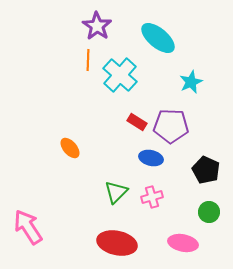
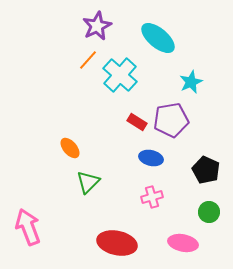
purple star: rotated 12 degrees clockwise
orange line: rotated 40 degrees clockwise
purple pentagon: moved 6 px up; rotated 12 degrees counterclockwise
green triangle: moved 28 px left, 10 px up
pink arrow: rotated 12 degrees clockwise
